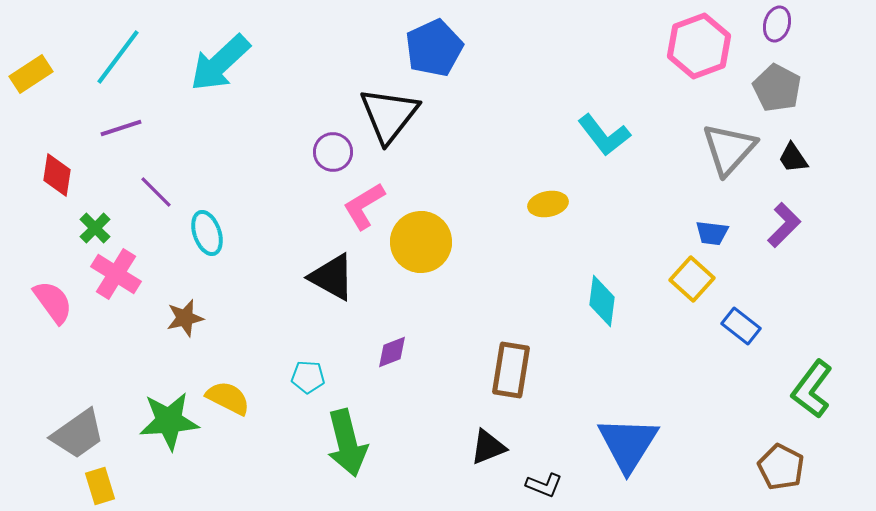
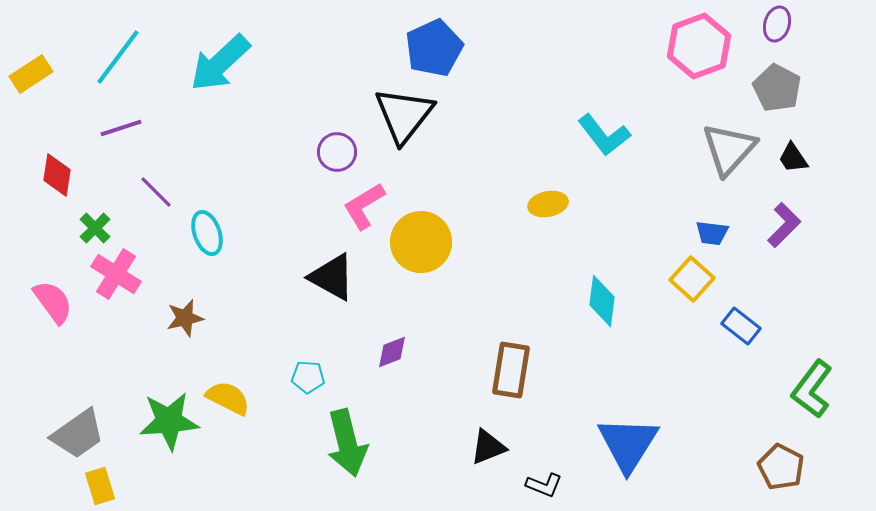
black triangle at (389, 115): moved 15 px right
purple circle at (333, 152): moved 4 px right
